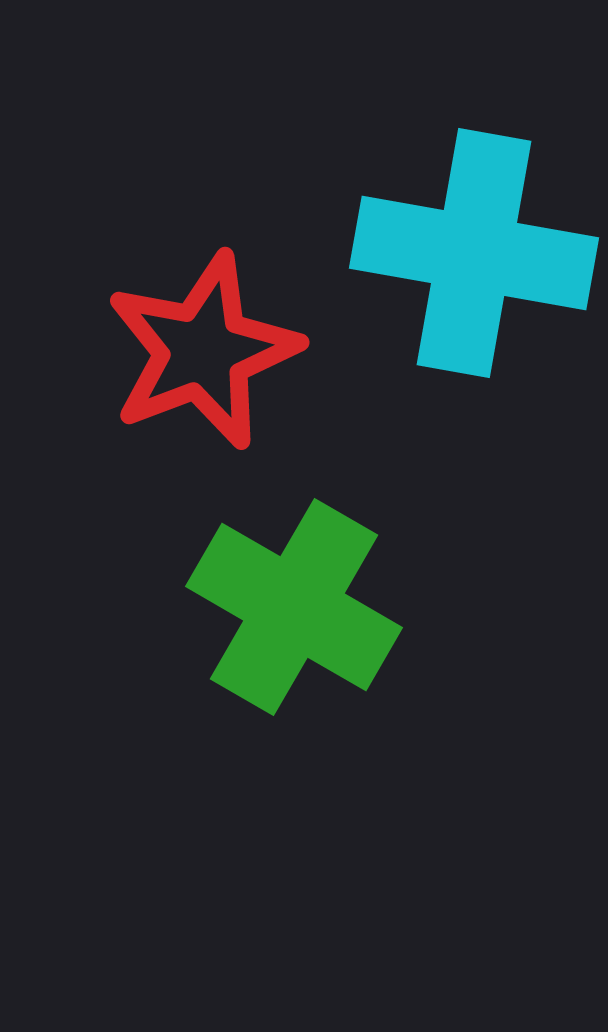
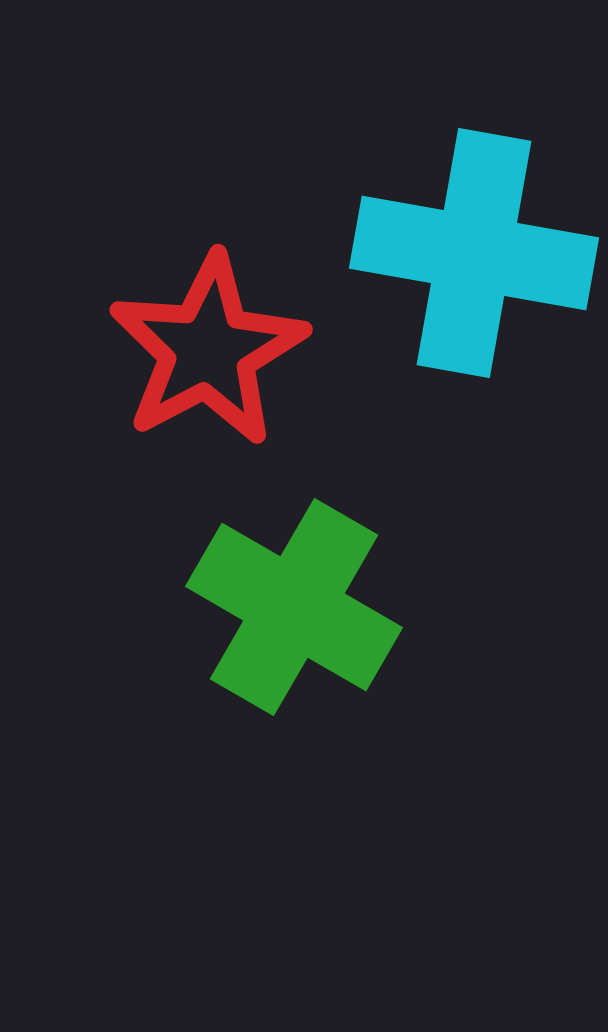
red star: moved 5 px right, 1 px up; rotated 7 degrees counterclockwise
